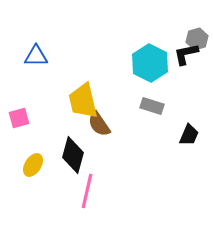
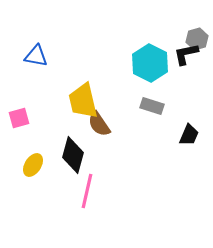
blue triangle: rotated 10 degrees clockwise
